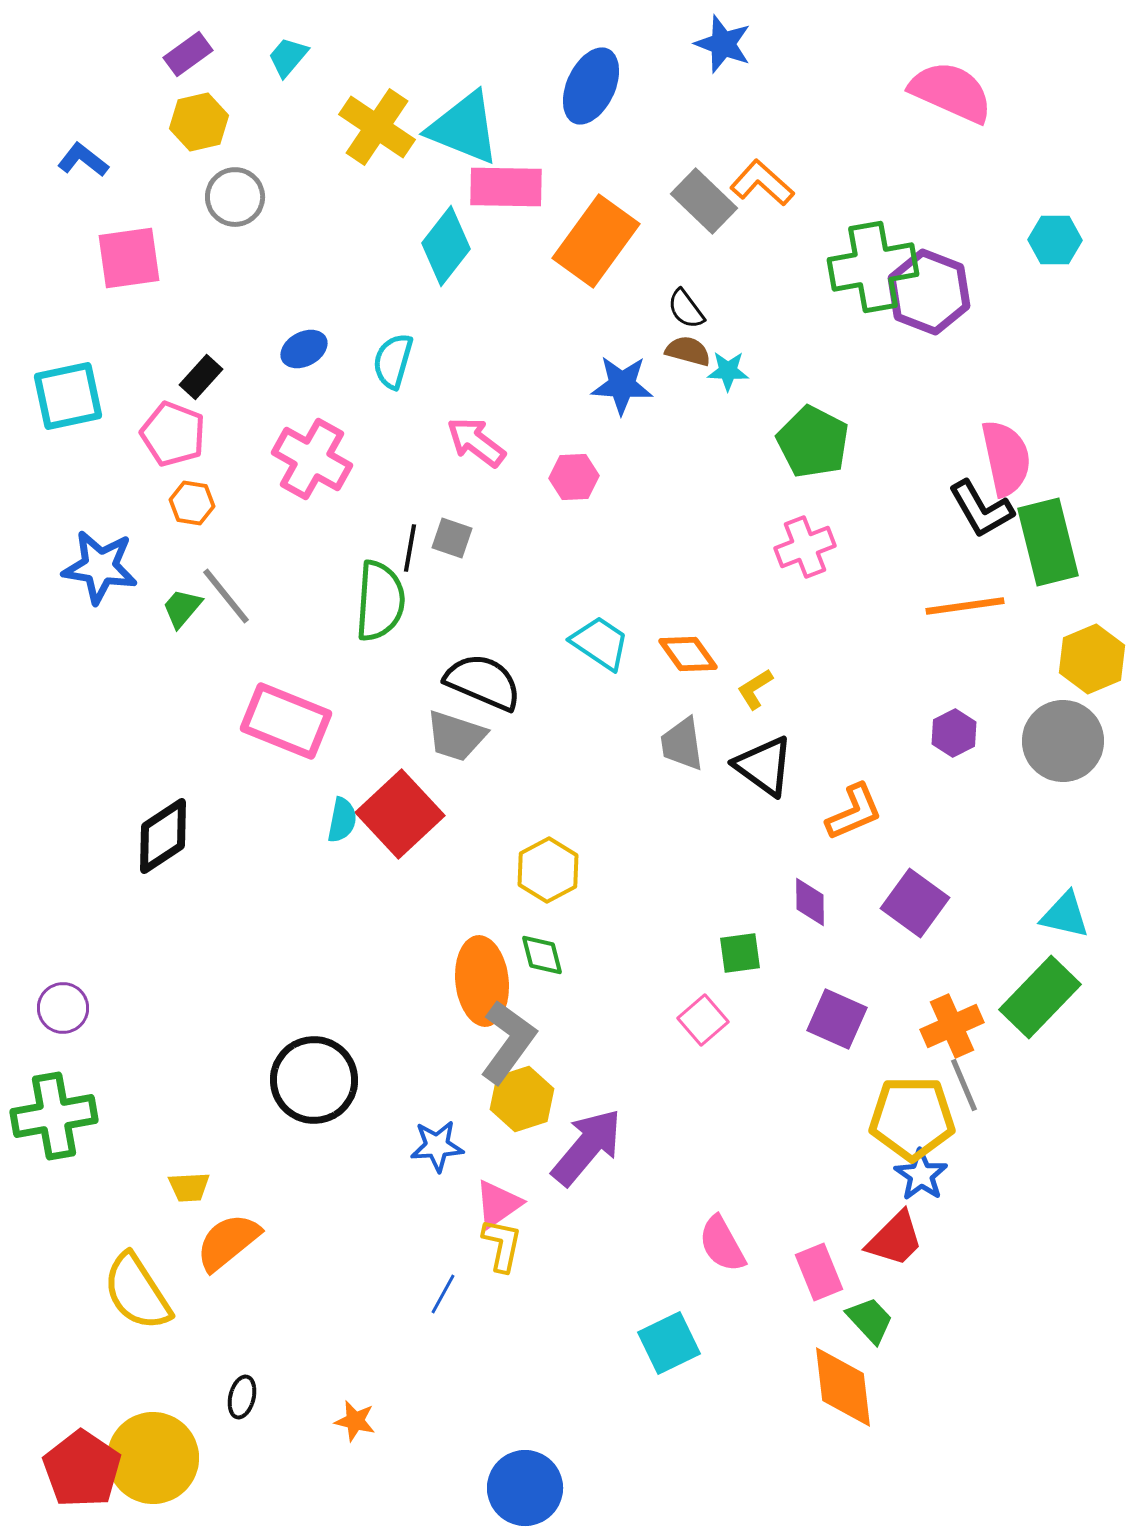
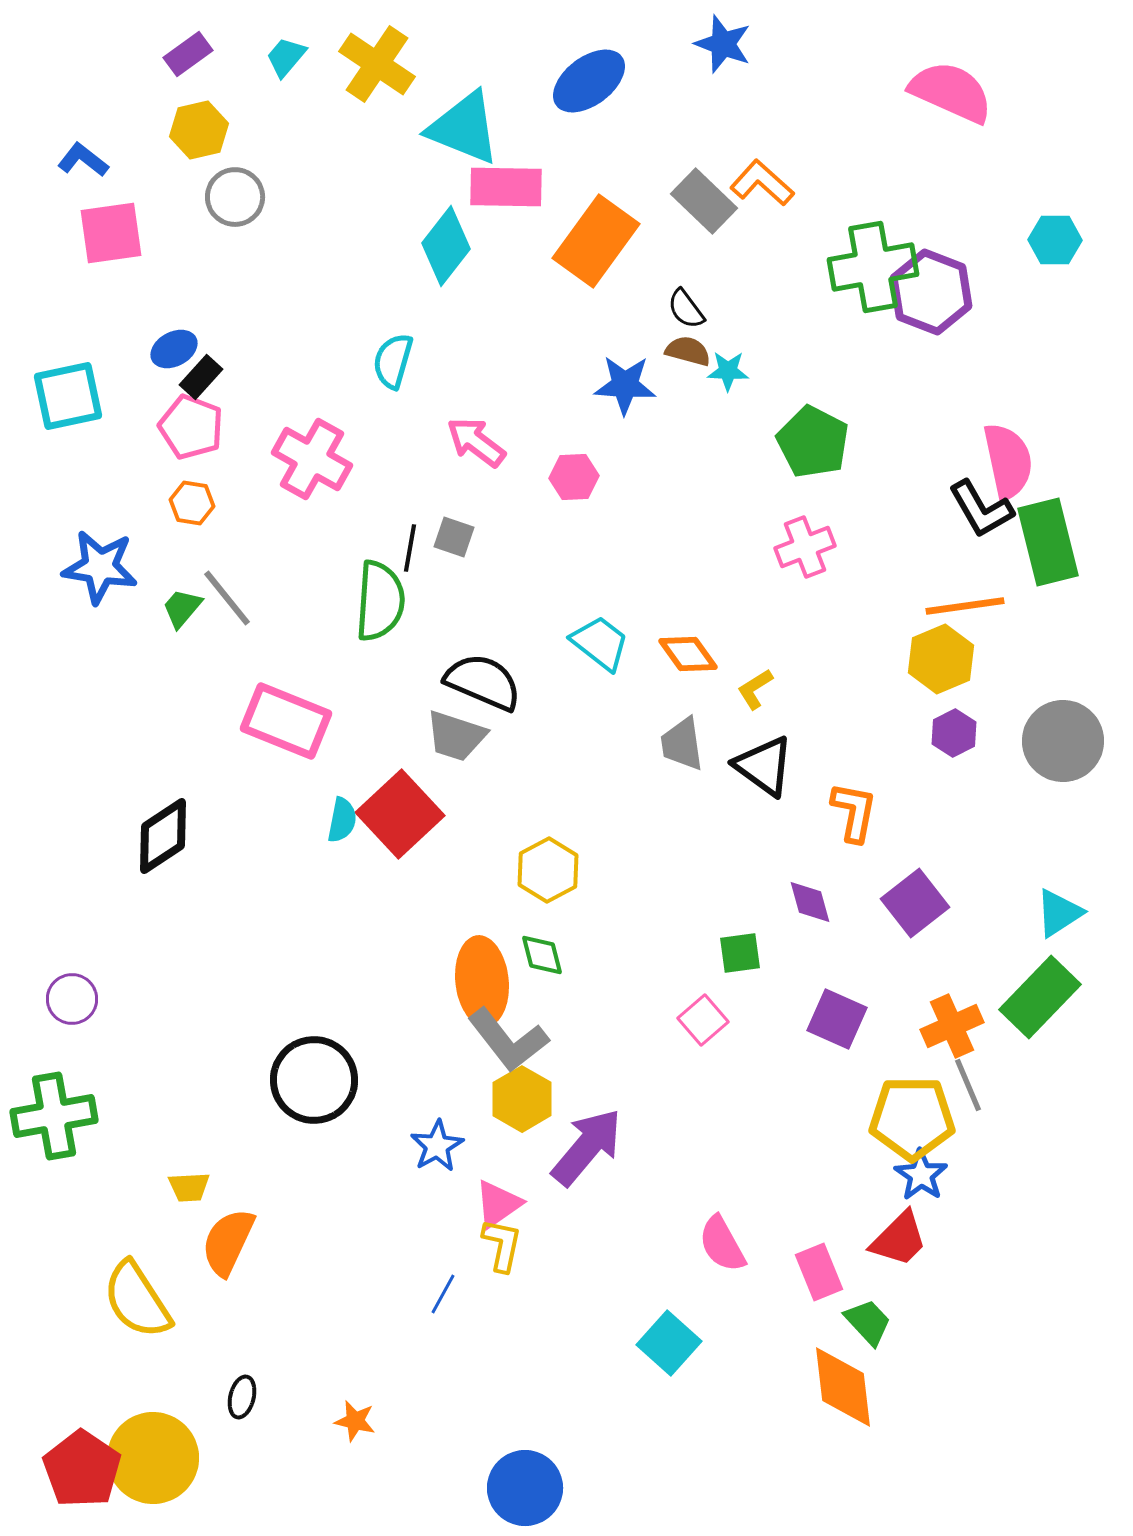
cyan trapezoid at (288, 57): moved 2 px left
blue ellipse at (591, 86): moved 2 px left, 5 px up; rotated 28 degrees clockwise
yellow hexagon at (199, 122): moved 8 px down
yellow cross at (377, 127): moved 63 px up
pink square at (129, 258): moved 18 px left, 25 px up
purple hexagon at (929, 292): moved 2 px right
blue ellipse at (304, 349): moved 130 px left
blue star at (622, 385): moved 3 px right
pink pentagon at (173, 434): moved 18 px right, 7 px up
pink semicircle at (1006, 458): moved 2 px right, 3 px down
gray square at (452, 538): moved 2 px right, 1 px up
gray line at (226, 596): moved 1 px right, 2 px down
cyan trapezoid at (600, 643): rotated 4 degrees clockwise
yellow hexagon at (1092, 659): moved 151 px left
orange L-shape at (854, 812): rotated 56 degrees counterclockwise
purple diamond at (810, 902): rotated 15 degrees counterclockwise
purple square at (915, 903): rotated 16 degrees clockwise
cyan triangle at (1065, 915): moved 6 px left, 2 px up; rotated 46 degrees counterclockwise
purple circle at (63, 1008): moved 9 px right, 9 px up
gray L-shape at (508, 1042): moved 2 px up; rotated 106 degrees clockwise
gray line at (964, 1085): moved 4 px right
yellow hexagon at (522, 1099): rotated 12 degrees counterclockwise
blue star at (437, 1146): rotated 26 degrees counterclockwise
red trapezoid at (895, 1239): moved 4 px right
orange semicircle at (228, 1242): rotated 26 degrees counterclockwise
yellow semicircle at (137, 1292): moved 8 px down
green trapezoid at (870, 1320): moved 2 px left, 2 px down
cyan square at (669, 1343): rotated 22 degrees counterclockwise
